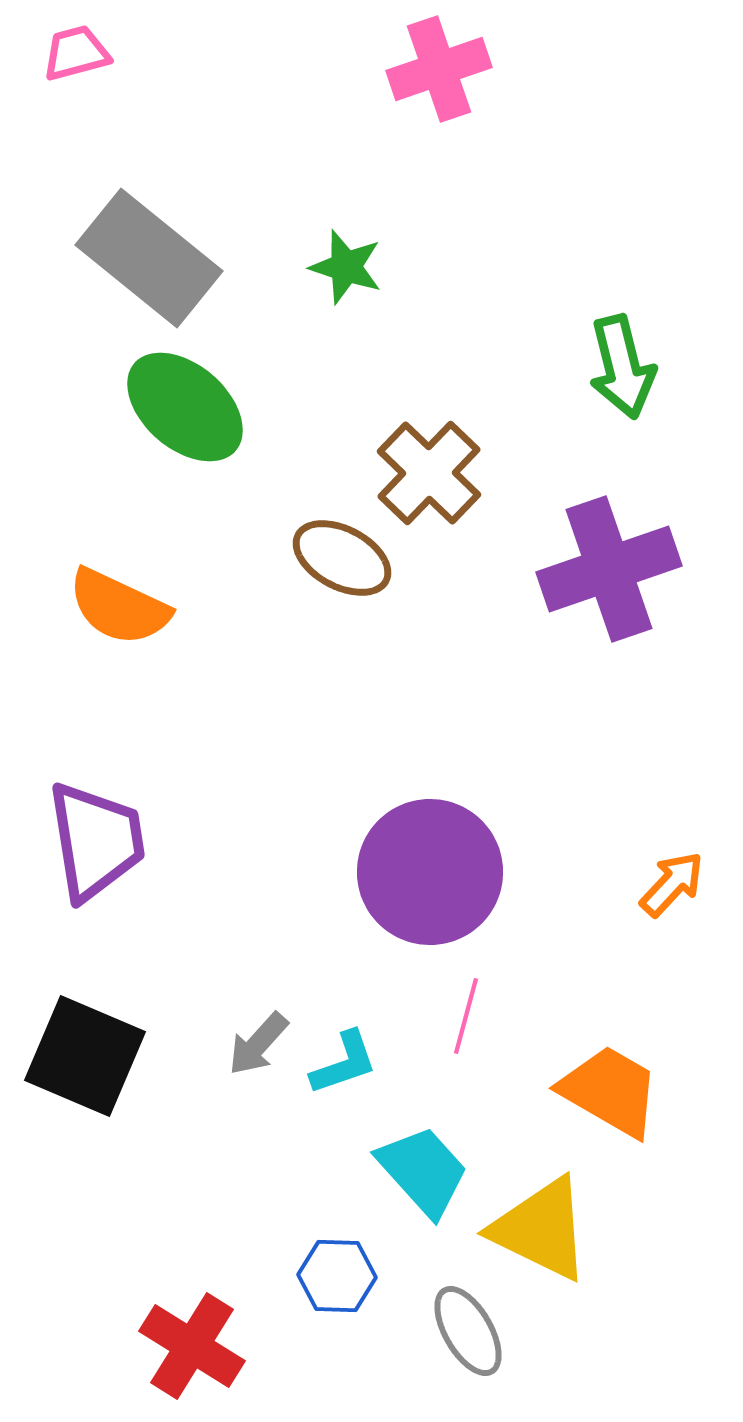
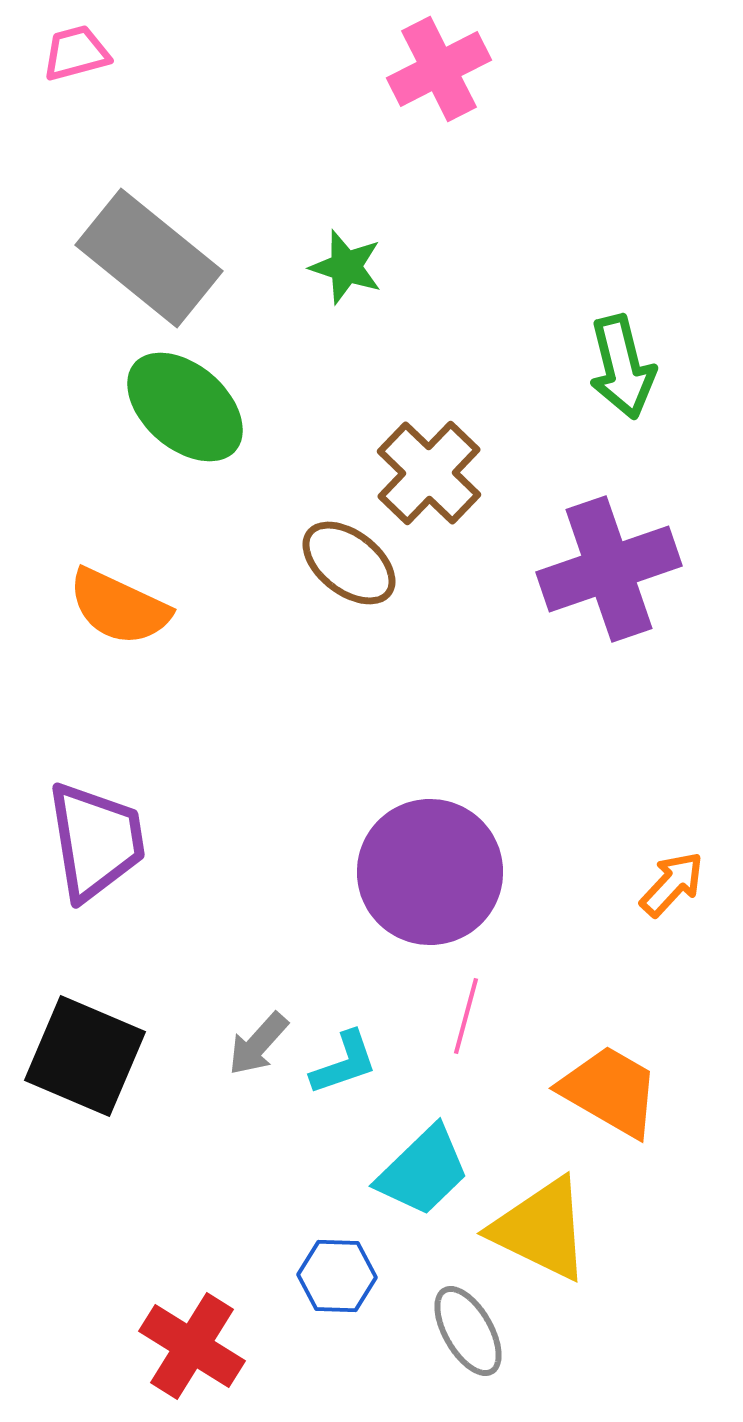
pink cross: rotated 8 degrees counterclockwise
brown ellipse: moved 7 px right, 5 px down; rotated 10 degrees clockwise
cyan trapezoid: rotated 88 degrees clockwise
